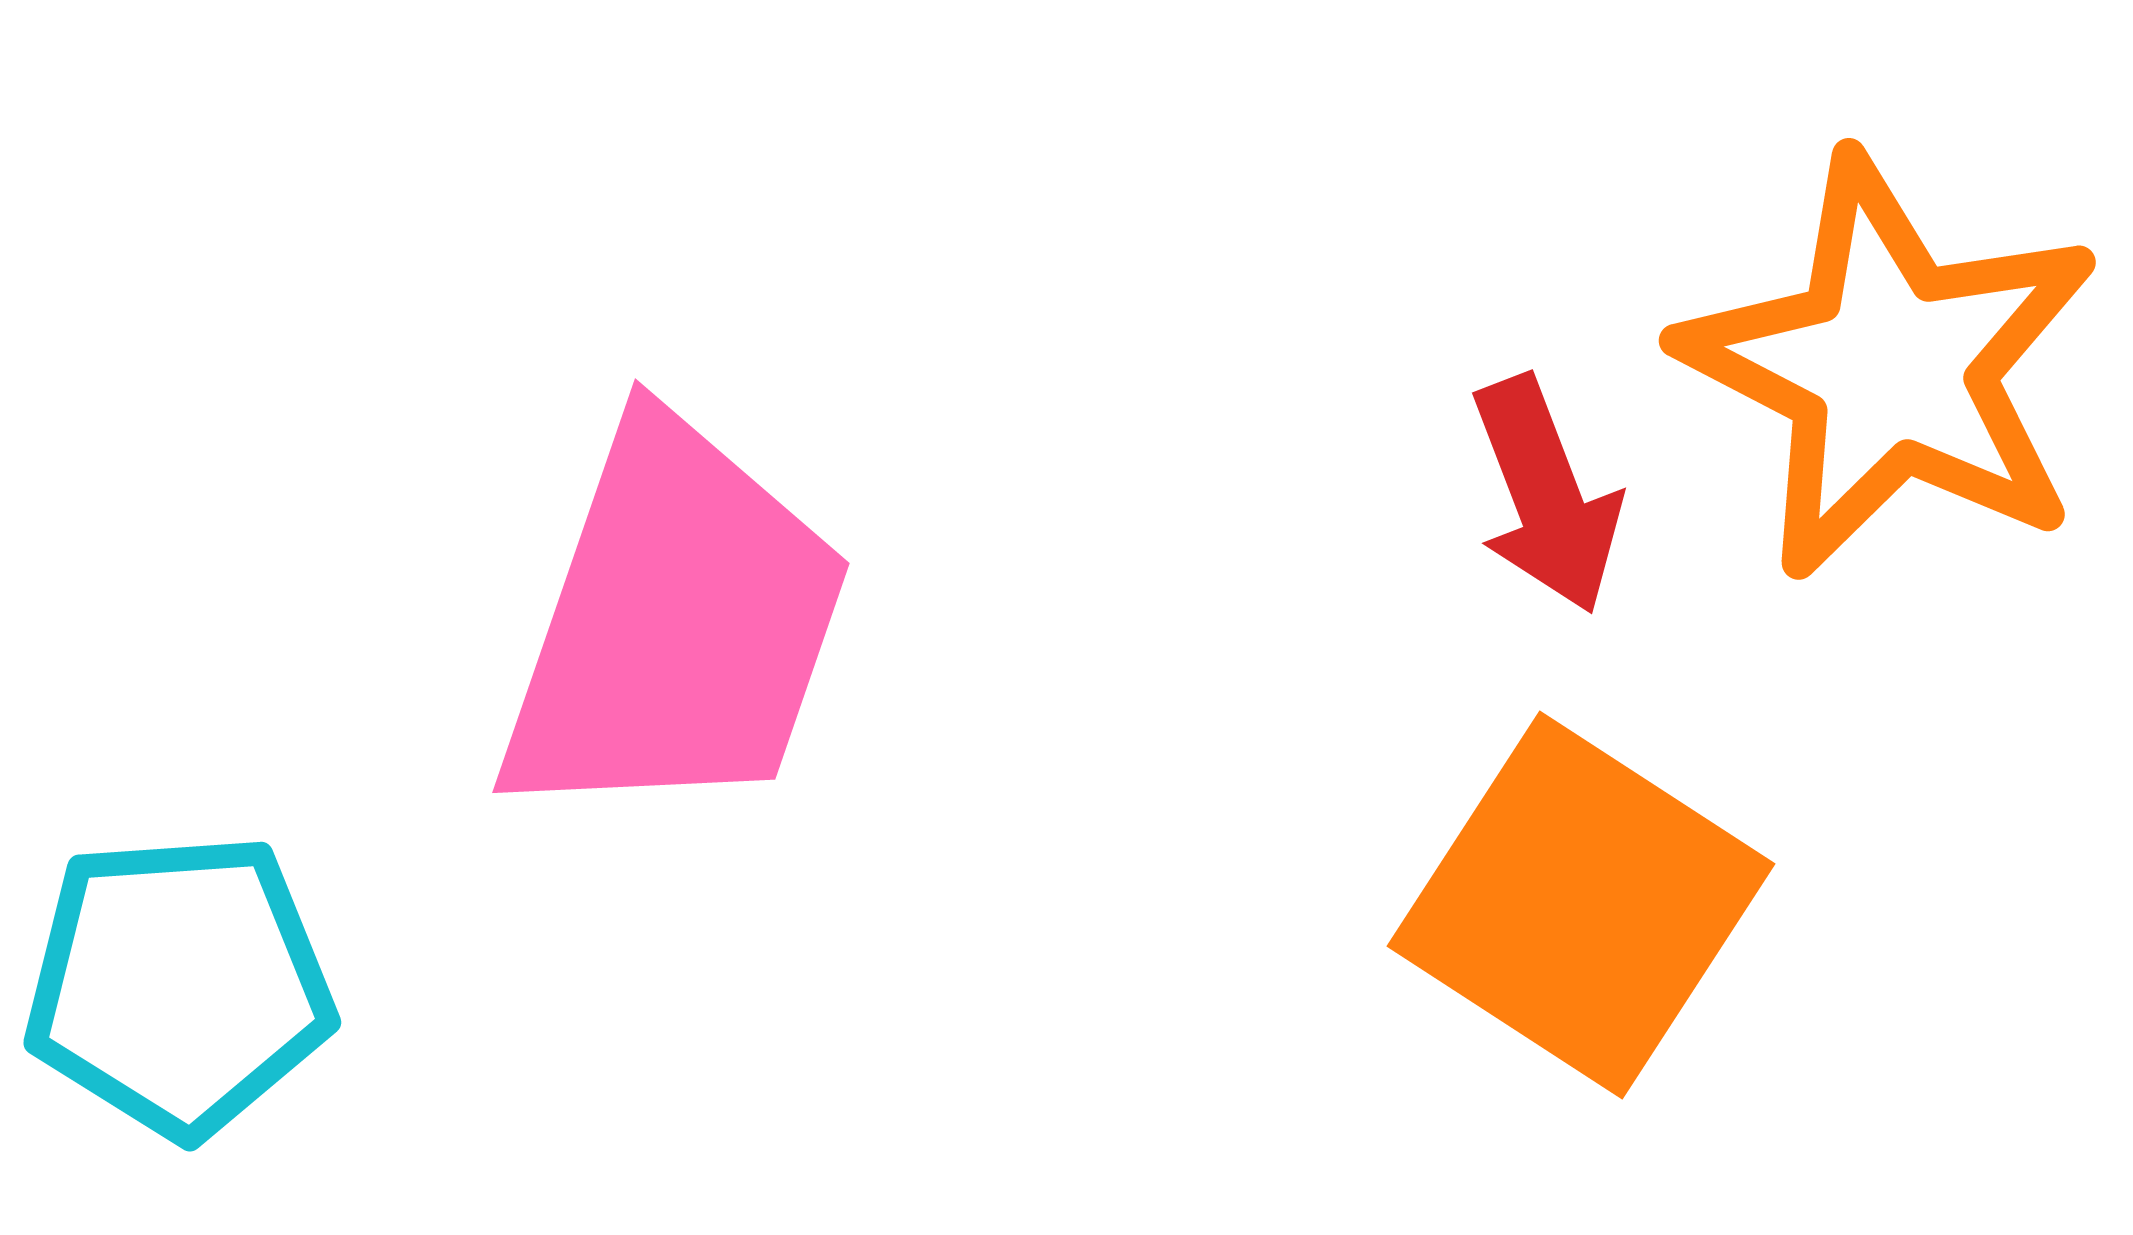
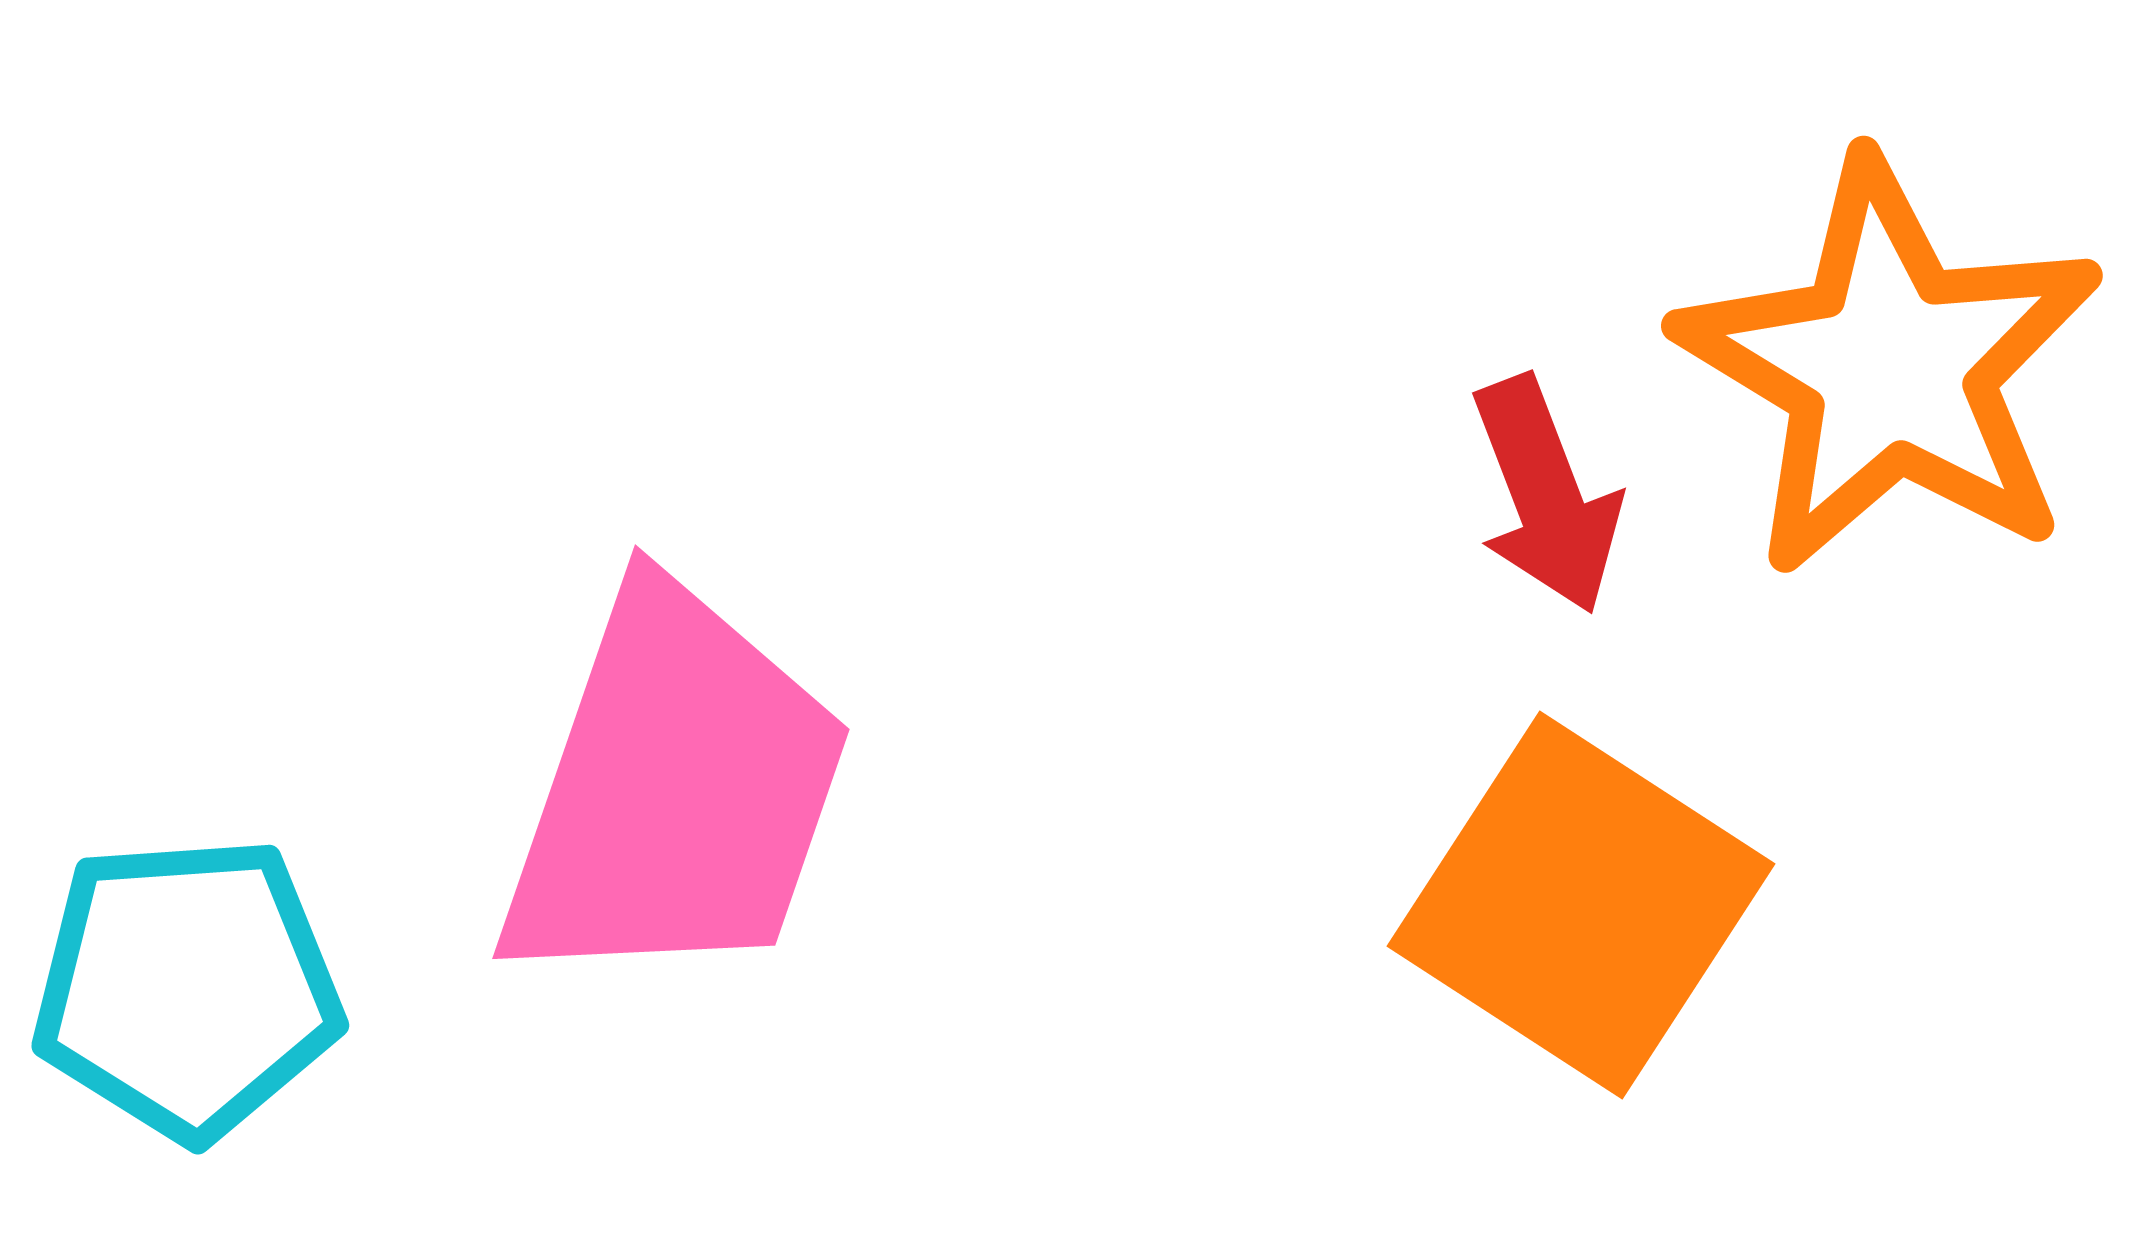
orange star: rotated 4 degrees clockwise
pink trapezoid: moved 166 px down
cyan pentagon: moved 8 px right, 3 px down
